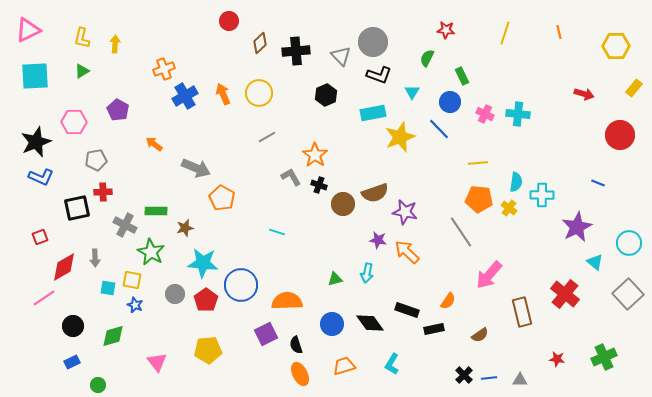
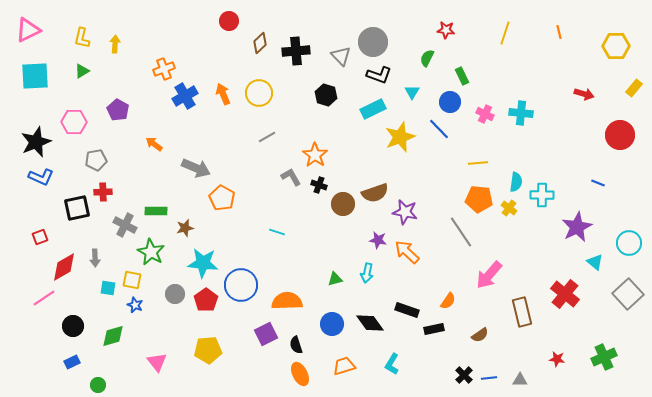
black hexagon at (326, 95): rotated 20 degrees counterclockwise
cyan rectangle at (373, 113): moved 4 px up; rotated 15 degrees counterclockwise
cyan cross at (518, 114): moved 3 px right, 1 px up
